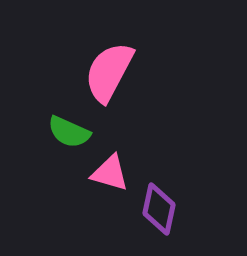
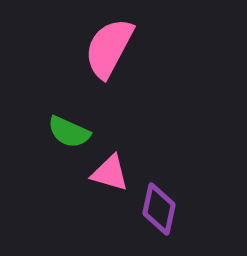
pink semicircle: moved 24 px up
